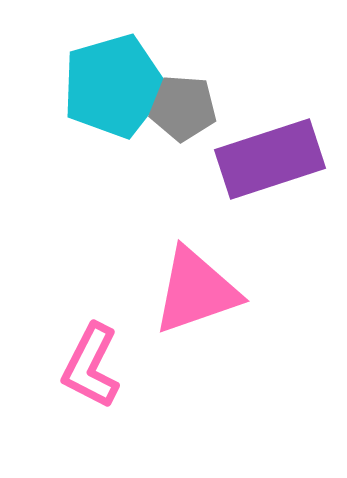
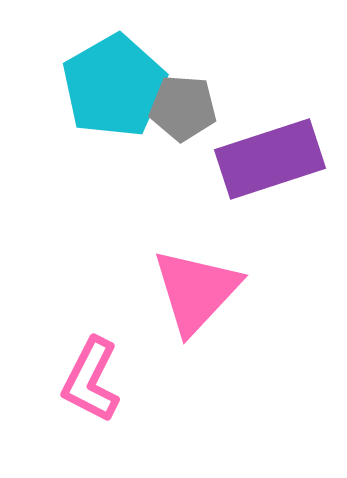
cyan pentagon: rotated 14 degrees counterclockwise
pink triangle: rotated 28 degrees counterclockwise
pink L-shape: moved 14 px down
